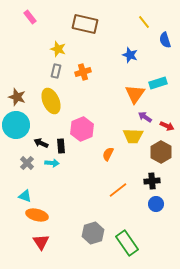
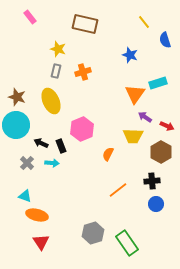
black rectangle: rotated 16 degrees counterclockwise
